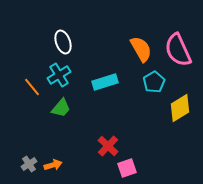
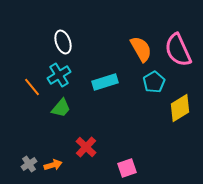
red cross: moved 22 px left, 1 px down
